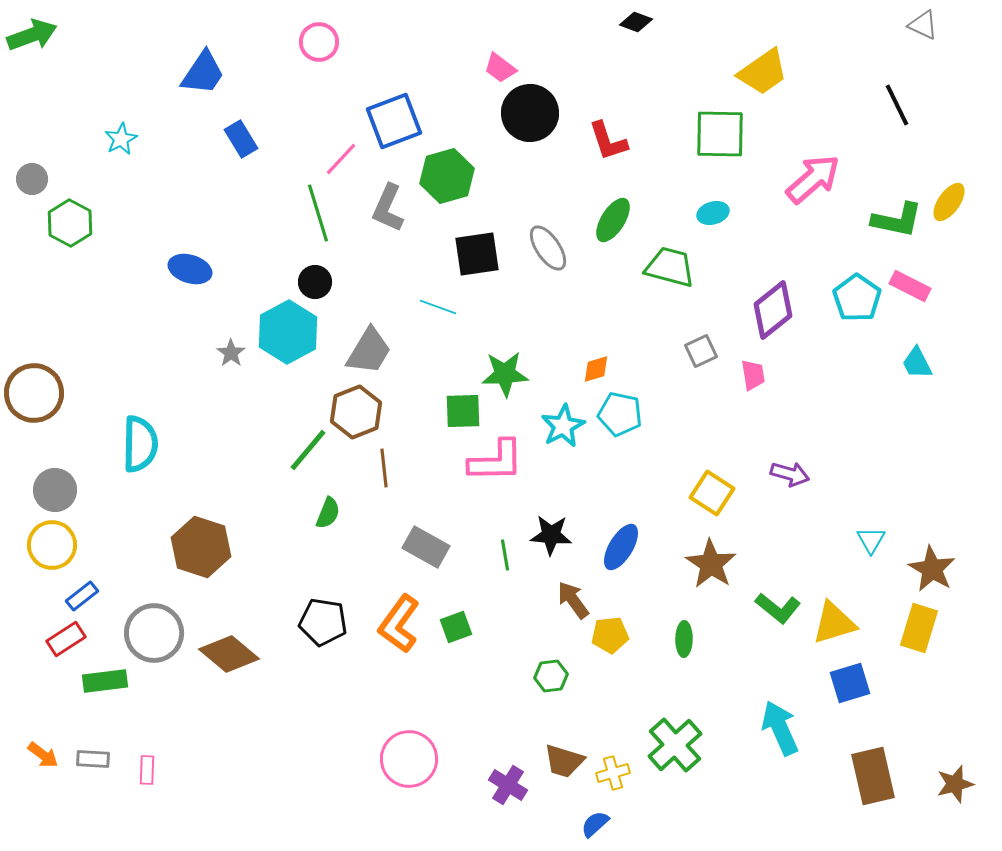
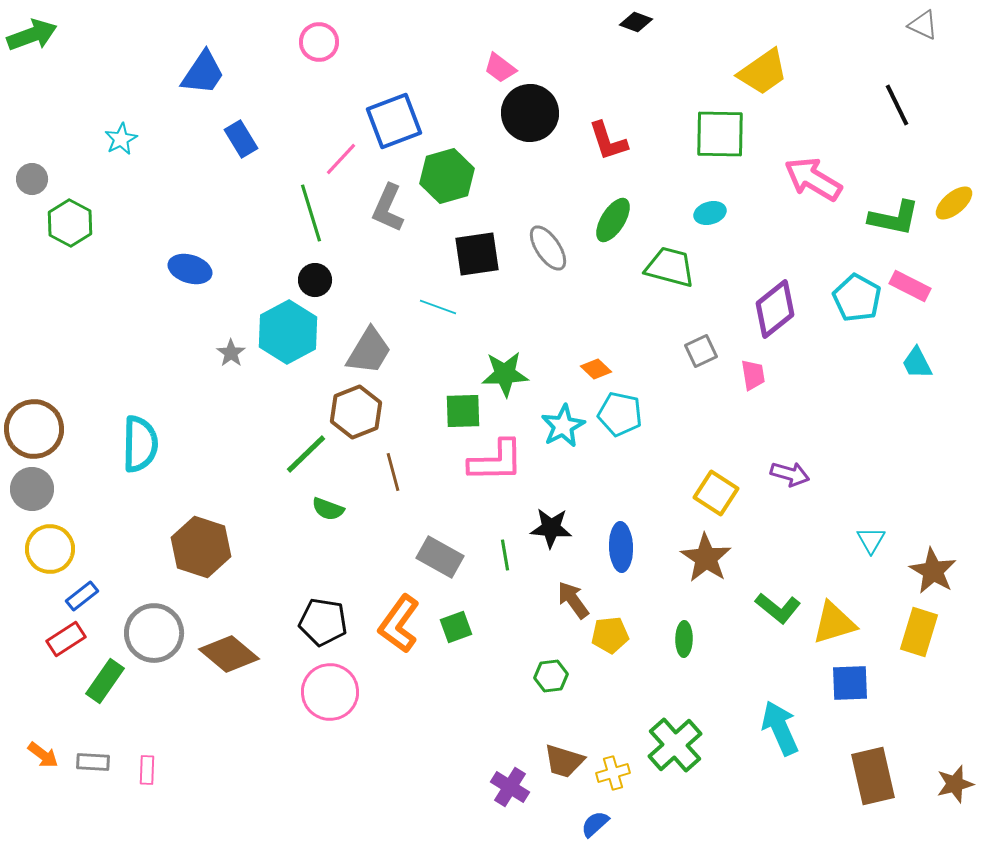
pink arrow at (813, 179): rotated 108 degrees counterclockwise
yellow ellipse at (949, 202): moved 5 px right, 1 px down; rotated 15 degrees clockwise
green line at (318, 213): moved 7 px left
cyan ellipse at (713, 213): moved 3 px left
green L-shape at (897, 220): moved 3 px left, 2 px up
black circle at (315, 282): moved 2 px up
cyan pentagon at (857, 298): rotated 6 degrees counterclockwise
purple diamond at (773, 310): moved 2 px right, 1 px up
orange diamond at (596, 369): rotated 60 degrees clockwise
brown circle at (34, 393): moved 36 px down
green line at (308, 450): moved 2 px left, 4 px down; rotated 6 degrees clockwise
brown line at (384, 468): moved 9 px right, 4 px down; rotated 9 degrees counterclockwise
gray circle at (55, 490): moved 23 px left, 1 px up
yellow square at (712, 493): moved 4 px right
green semicircle at (328, 513): moved 4 px up; rotated 88 degrees clockwise
black star at (551, 535): moved 7 px up
yellow circle at (52, 545): moved 2 px left, 4 px down
gray rectangle at (426, 547): moved 14 px right, 10 px down
blue ellipse at (621, 547): rotated 33 degrees counterclockwise
brown star at (711, 564): moved 5 px left, 6 px up
brown star at (932, 569): moved 1 px right, 2 px down
yellow rectangle at (919, 628): moved 4 px down
green rectangle at (105, 681): rotated 48 degrees counterclockwise
blue square at (850, 683): rotated 15 degrees clockwise
gray rectangle at (93, 759): moved 3 px down
pink circle at (409, 759): moved 79 px left, 67 px up
purple cross at (508, 785): moved 2 px right, 2 px down
